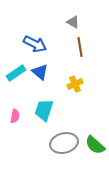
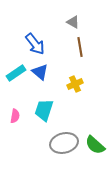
blue arrow: rotated 25 degrees clockwise
